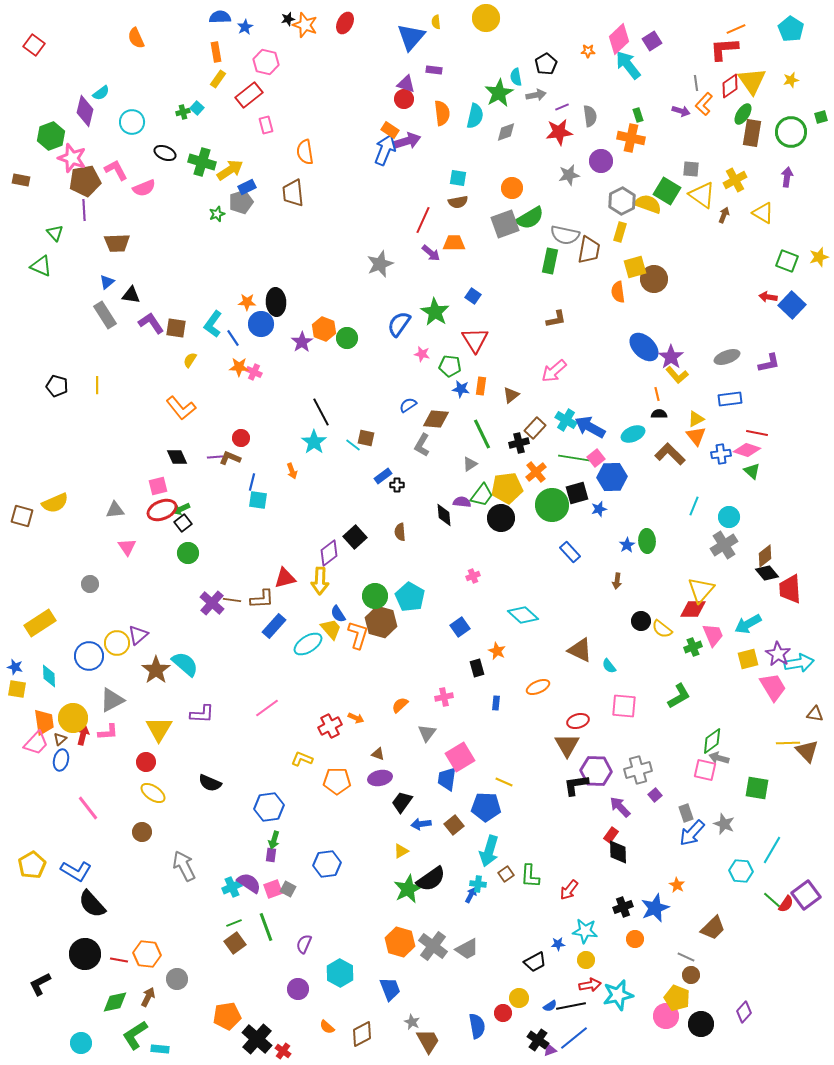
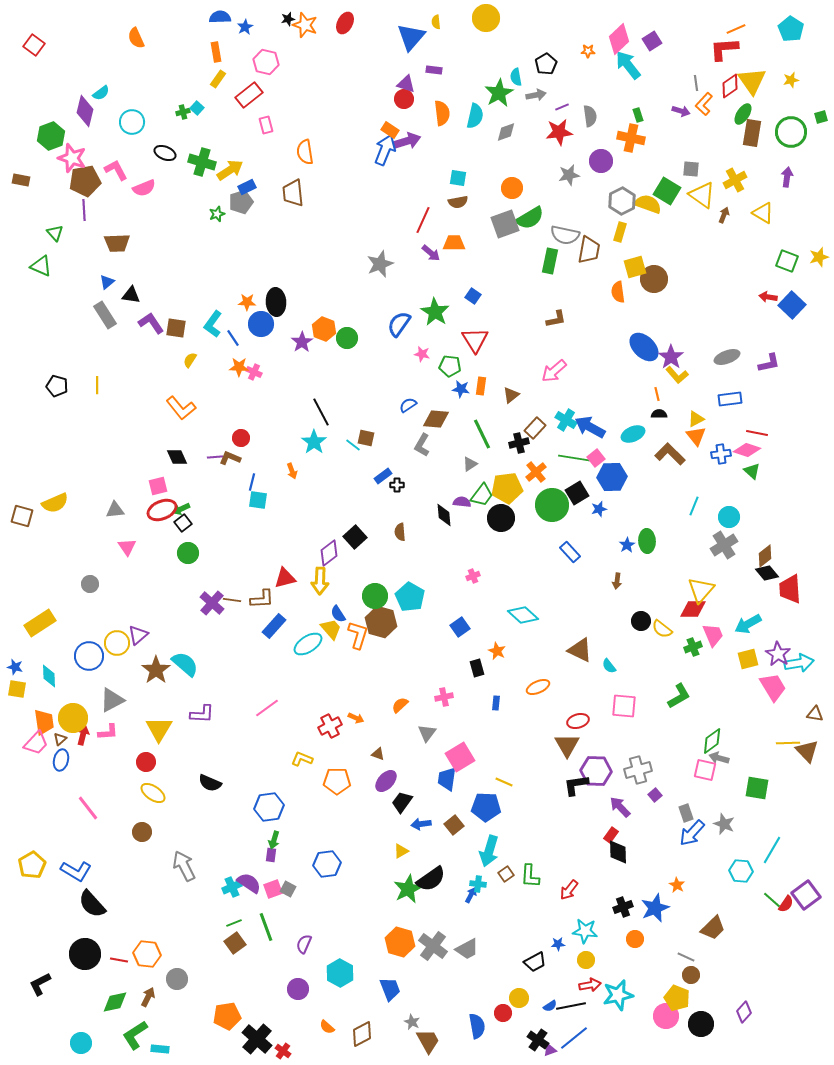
black square at (577, 493): rotated 15 degrees counterclockwise
purple ellipse at (380, 778): moved 6 px right, 3 px down; rotated 35 degrees counterclockwise
